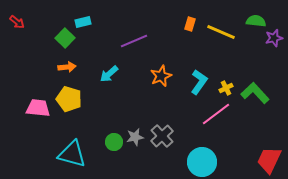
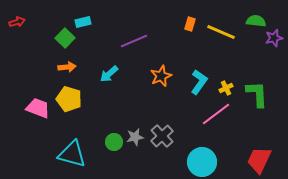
red arrow: rotated 56 degrees counterclockwise
green L-shape: moved 2 px right, 1 px down; rotated 40 degrees clockwise
pink trapezoid: rotated 15 degrees clockwise
red trapezoid: moved 10 px left
